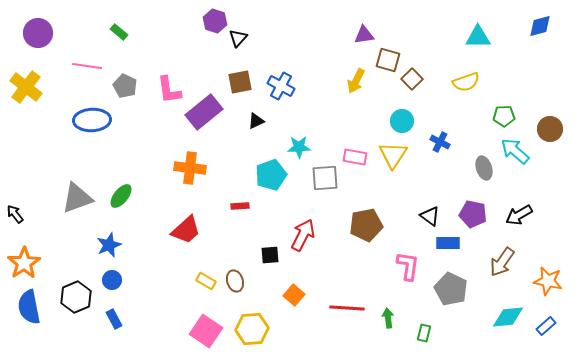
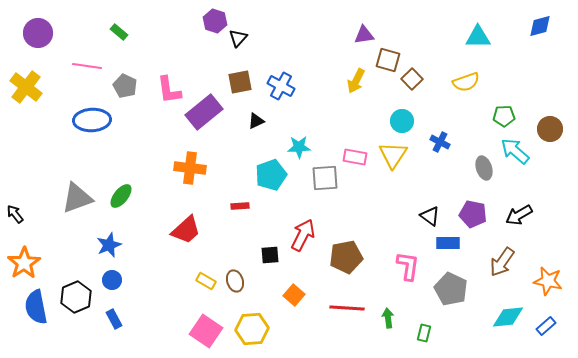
brown pentagon at (366, 225): moved 20 px left, 32 px down
blue semicircle at (29, 307): moved 7 px right
